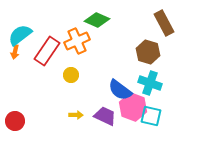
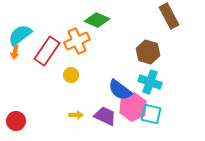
brown rectangle: moved 5 px right, 7 px up
cyan cross: moved 1 px up
pink hexagon: rotated 16 degrees clockwise
cyan square: moved 2 px up
red circle: moved 1 px right
